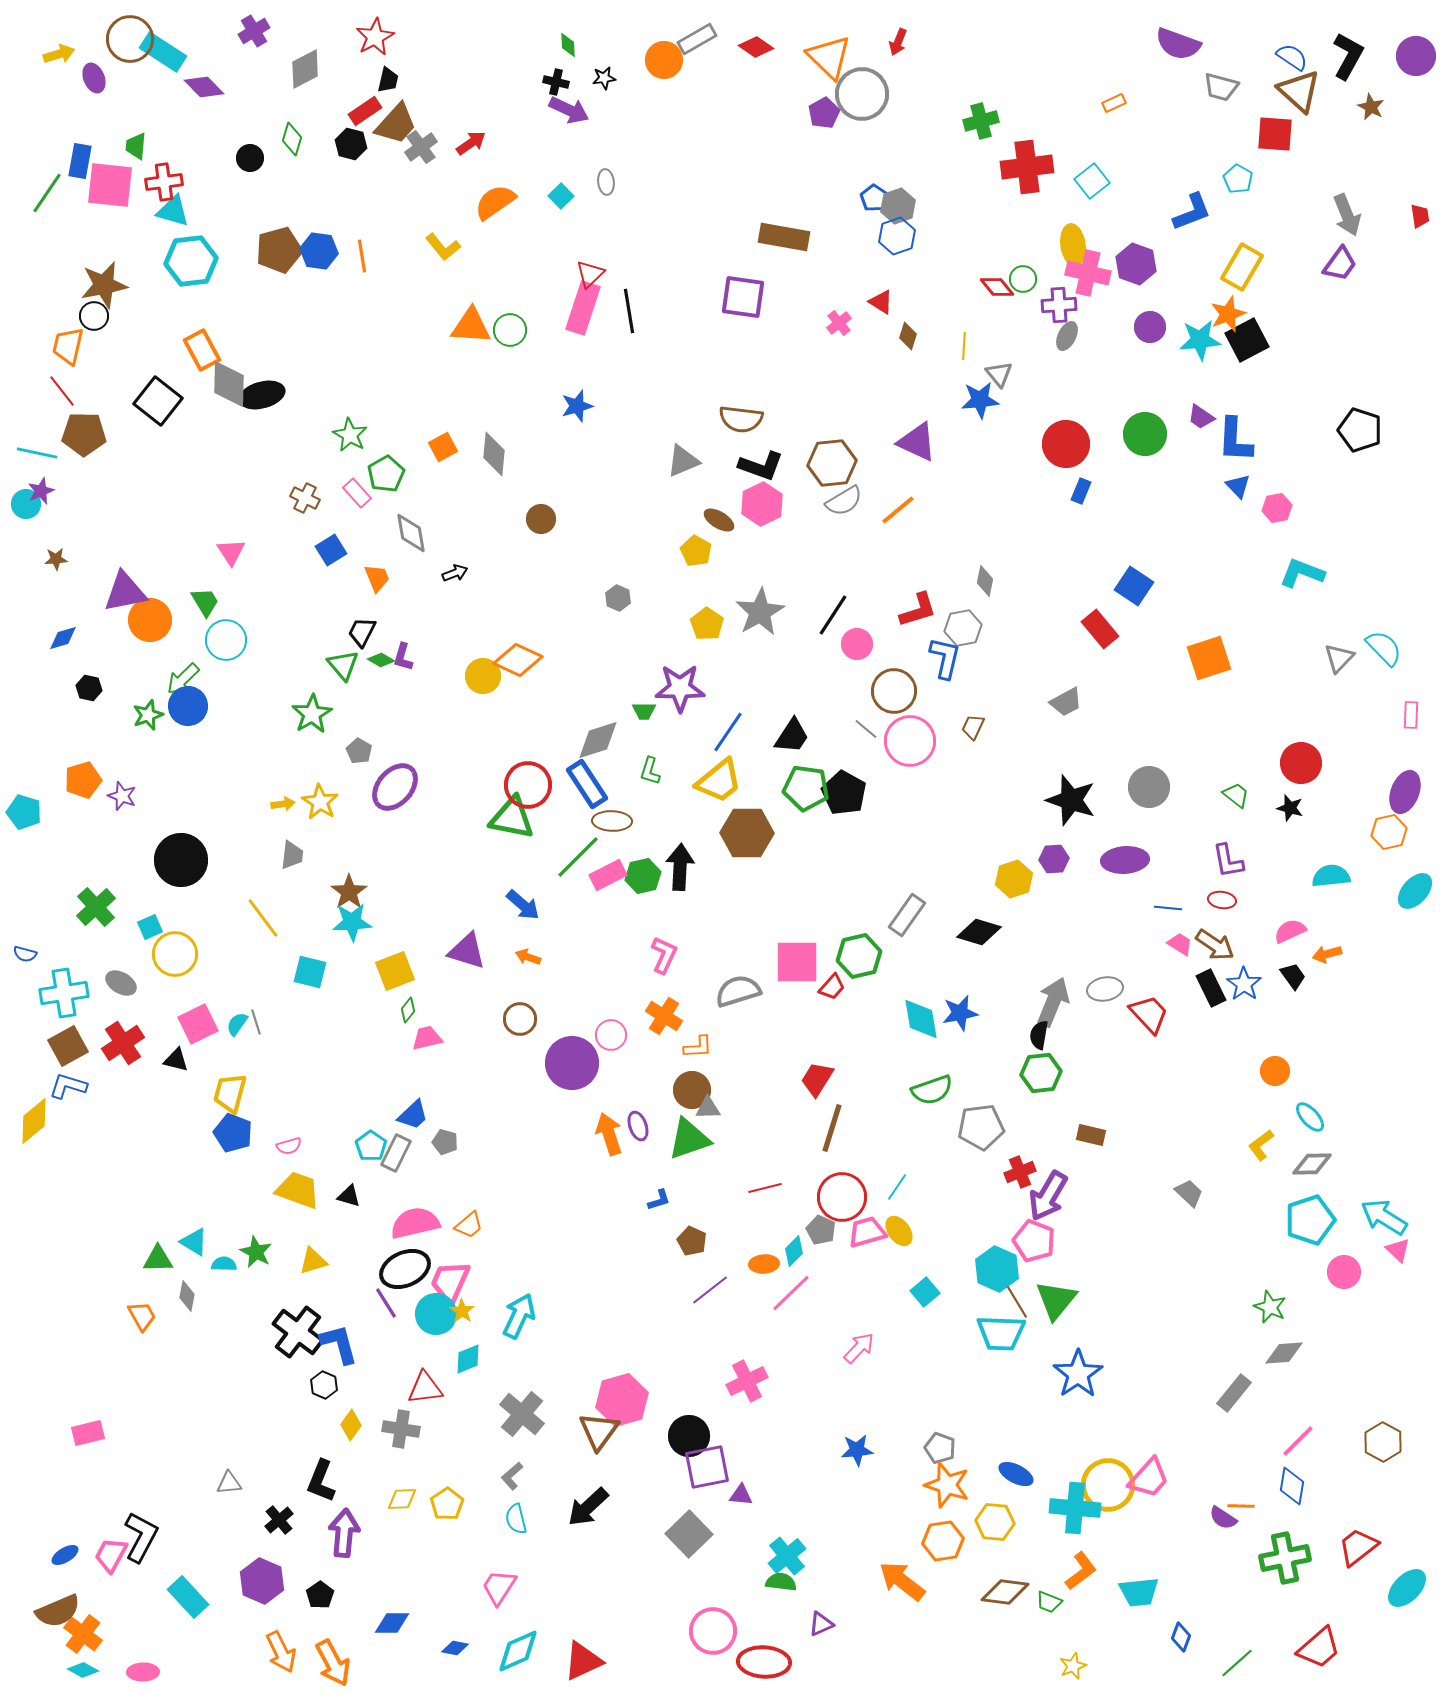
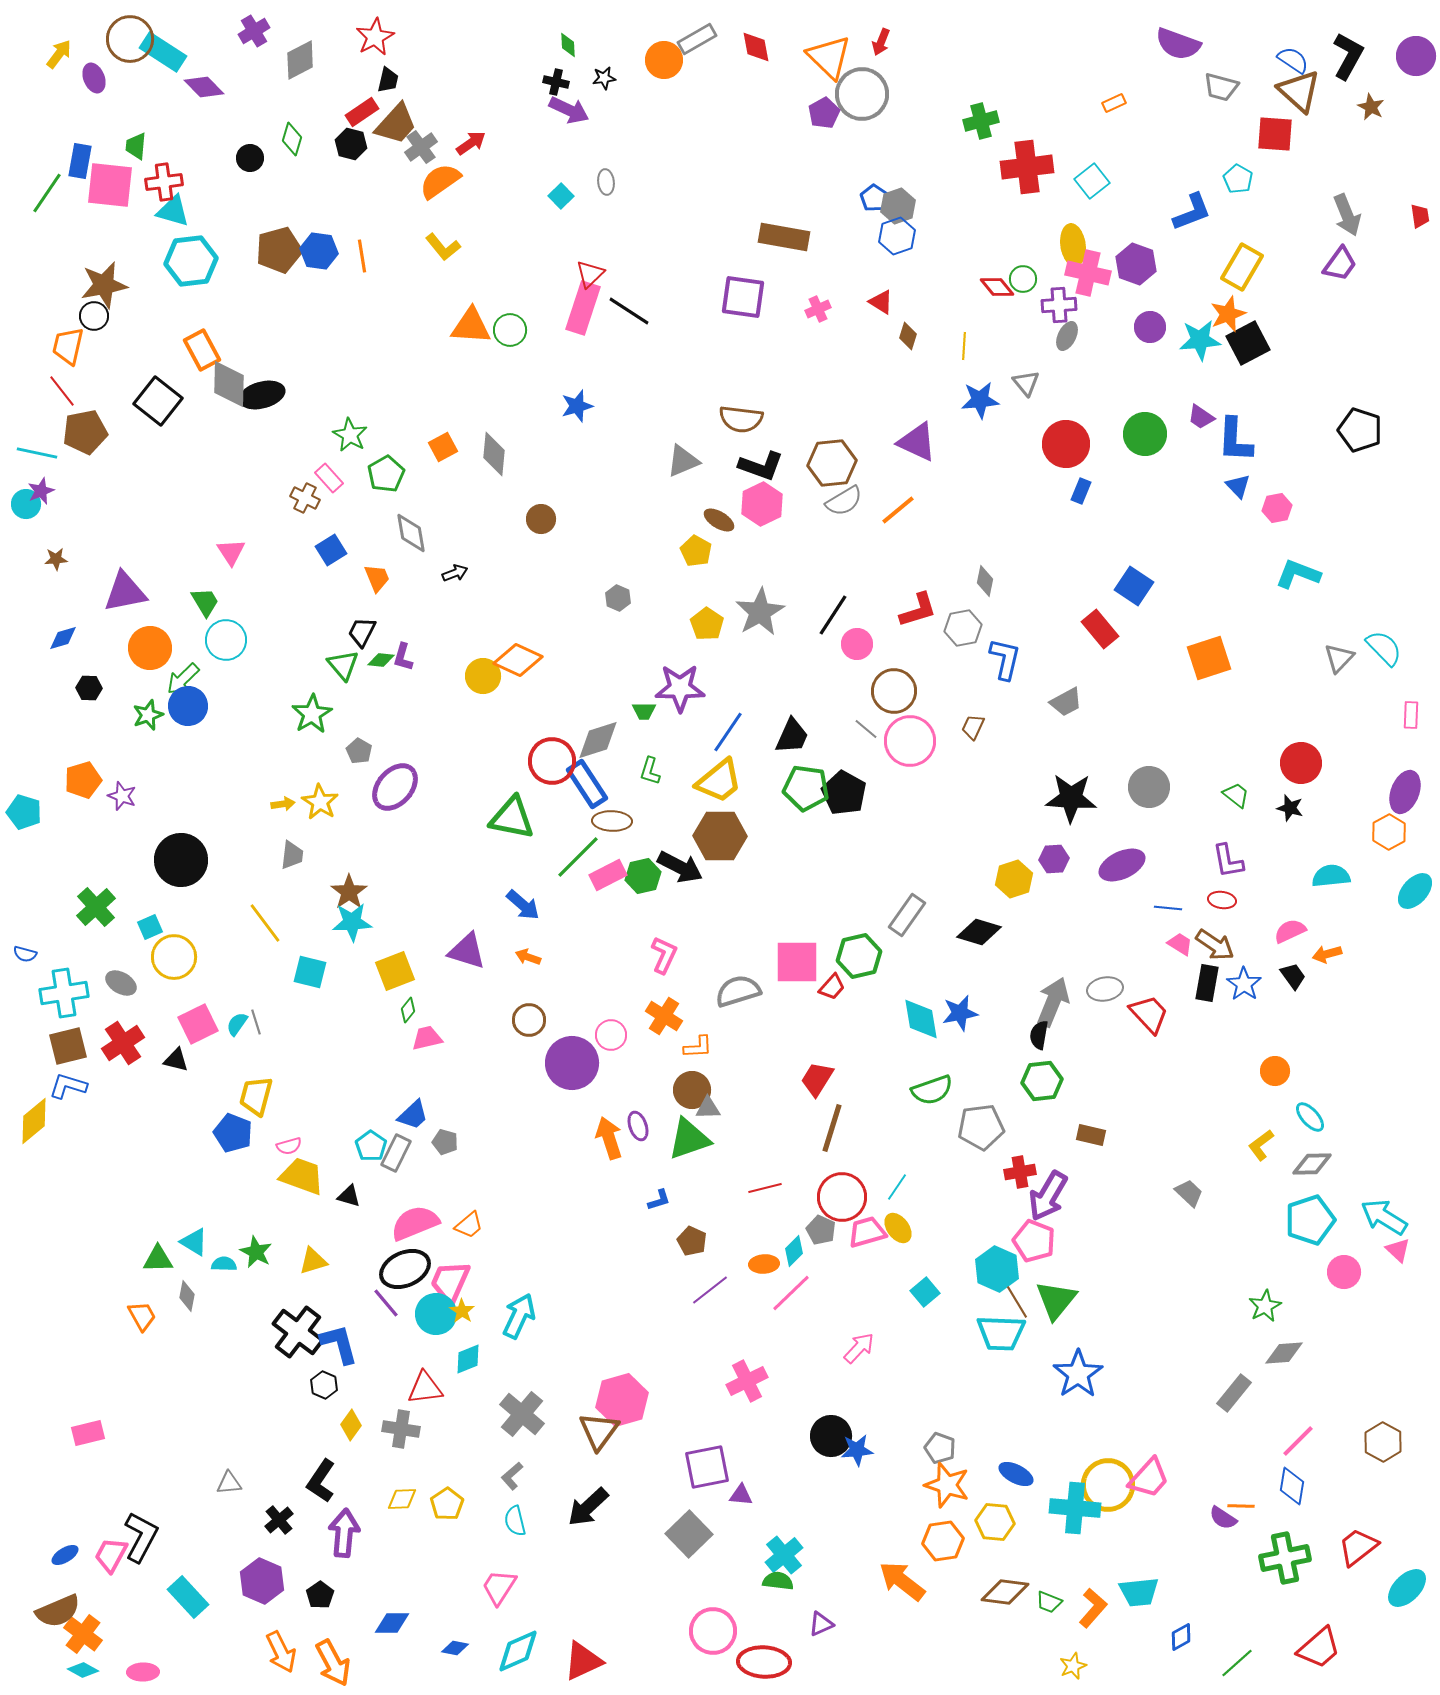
red arrow at (898, 42): moved 17 px left
red diamond at (756, 47): rotated 44 degrees clockwise
yellow arrow at (59, 54): rotated 36 degrees counterclockwise
blue semicircle at (1292, 57): moved 1 px right, 3 px down
gray diamond at (305, 69): moved 5 px left, 9 px up
red rectangle at (365, 111): moved 3 px left, 1 px down
orange semicircle at (495, 202): moved 55 px left, 21 px up
black line at (629, 311): rotated 48 degrees counterclockwise
pink cross at (839, 323): moved 21 px left, 14 px up; rotated 15 degrees clockwise
black square at (1247, 340): moved 1 px right, 3 px down
gray triangle at (999, 374): moved 27 px right, 9 px down
brown pentagon at (84, 434): moved 1 px right, 2 px up; rotated 12 degrees counterclockwise
pink rectangle at (357, 493): moved 28 px left, 15 px up
cyan L-shape at (1302, 573): moved 4 px left, 1 px down
orange circle at (150, 620): moved 28 px down
blue L-shape at (945, 658): moved 60 px right, 1 px down
green diamond at (381, 660): rotated 24 degrees counterclockwise
black hexagon at (89, 688): rotated 10 degrees counterclockwise
black trapezoid at (792, 736): rotated 9 degrees counterclockwise
red circle at (528, 785): moved 24 px right, 24 px up
black star at (1071, 800): moved 2 px up; rotated 15 degrees counterclockwise
orange hexagon at (1389, 832): rotated 16 degrees counterclockwise
brown hexagon at (747, 833): moved 27 px left, 3 px down
purple ellipse at (1125, 860): moved 3 px left, 5 px down; rotated 21 degrees counterclockwise
black arrow at (680, 867): rotated 114 degrees clockwise
yellow line at (263, 918): moved 2 px right, 5 px down
yellow circle at (175, 954): moved 1 px left, 3 px down
black rectangle at (1211, 988): moved 4 px left, 5 px up; rotated 36 degrees clockwise
brown circle at (520, 1019): moved 9 px right, 1 px down
brown square at (68, 1046): rotated 15 degrees clockwise
green hexagon at (1041, 1073): moved 1 px right, 8 px down
yellow trapezoid at (230, 1093): moved 26 px right, 3 px down
orange arrow at (609, 1134): moved 4 px down
red cross at (1020, 1172): rotated 12 degrees clockwise
yellow trapezoid at (298, 1190): moved 4 px right, 14 px up
pink semicircle at (415, 1223): rotated 9 degrees counterclockwise
yellow ellipse at (899, 1231): moved 1 px left, 3 px up
purple line at (386, 1303): rotated 8 degrees counterclockwise
green star at (1270, 1307): moved 5 px left, 1 px up; rotated 20 degrees clockwise
black circle at (689, 1436): moved 142 px right
black L-shape at (321, 1481): rotated 12 degrees clockwise
cyan semicircle at (516, 1519): moved 1 px left, 2 px down
cyan cross at (787, 1556): moved 3 px left, 1 px up
orange L-shape at (1081, 1571): moved 12 px right, 37 px down; rotated 12 degrees counterclockwise
green semicircle at (781, 1582): moved 3 px left, 1 px up
blue diamond at (1181, 1637): rotated 40 degrees clockwise
